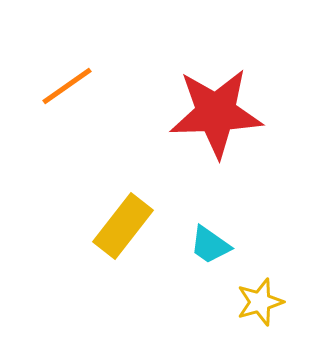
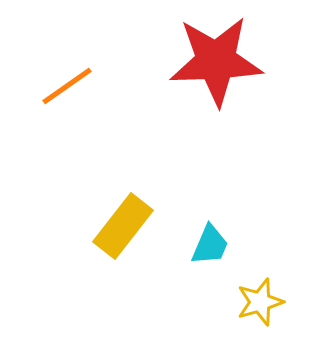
red star: moved 52 px up
cyan trapezoid: rotated 102 degrees counterclockwise
